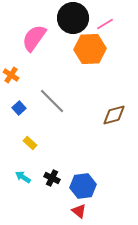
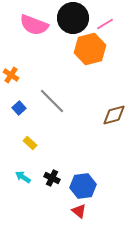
pink semicircle: moved 13 px up; rotated 104 degrees counterclockwise
orange hexagon: rotated 12 degrees counterclockwise
